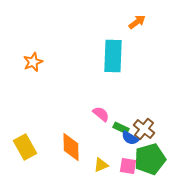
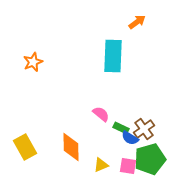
brown cross: rotated 15 degrees clockwise
